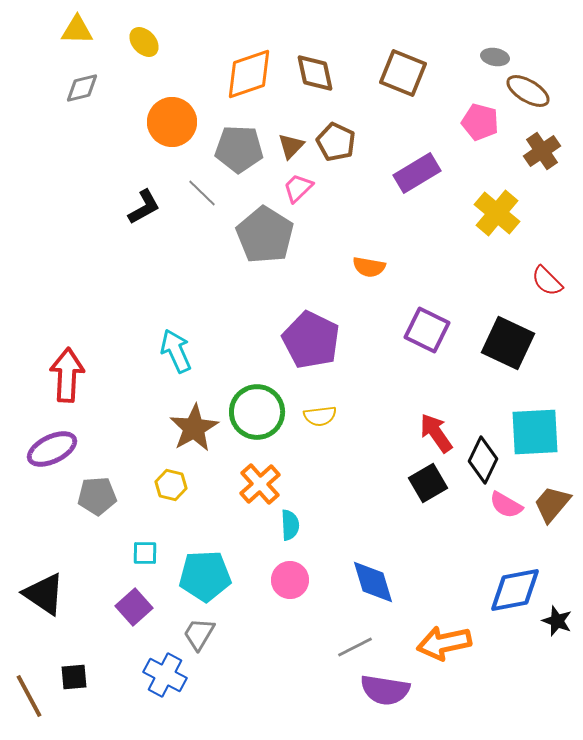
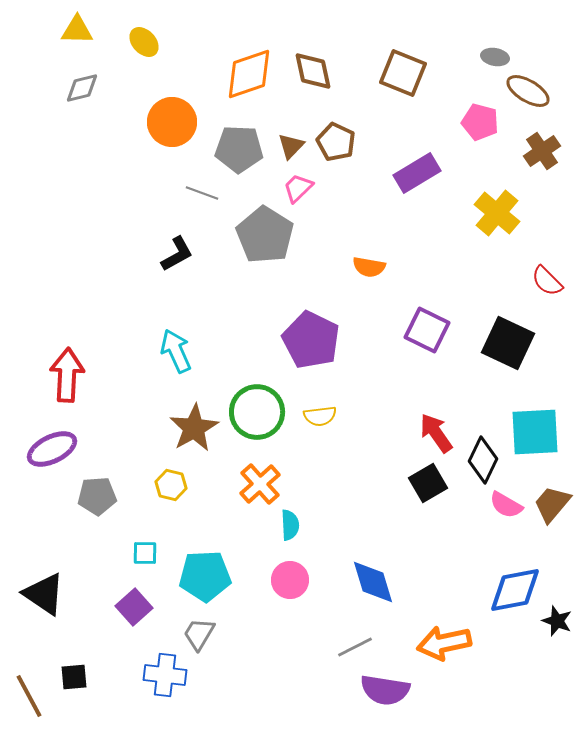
brown diamond at (315, 73): moved 2 px left, 2 px up
gray line at (202, 193): rotated 24 degrees counterclockwise
black L-shape at (144, 207): moved 33 px right, 47 px down
blue cross at (165, 675): rotated 21 degrees counterclockwise
